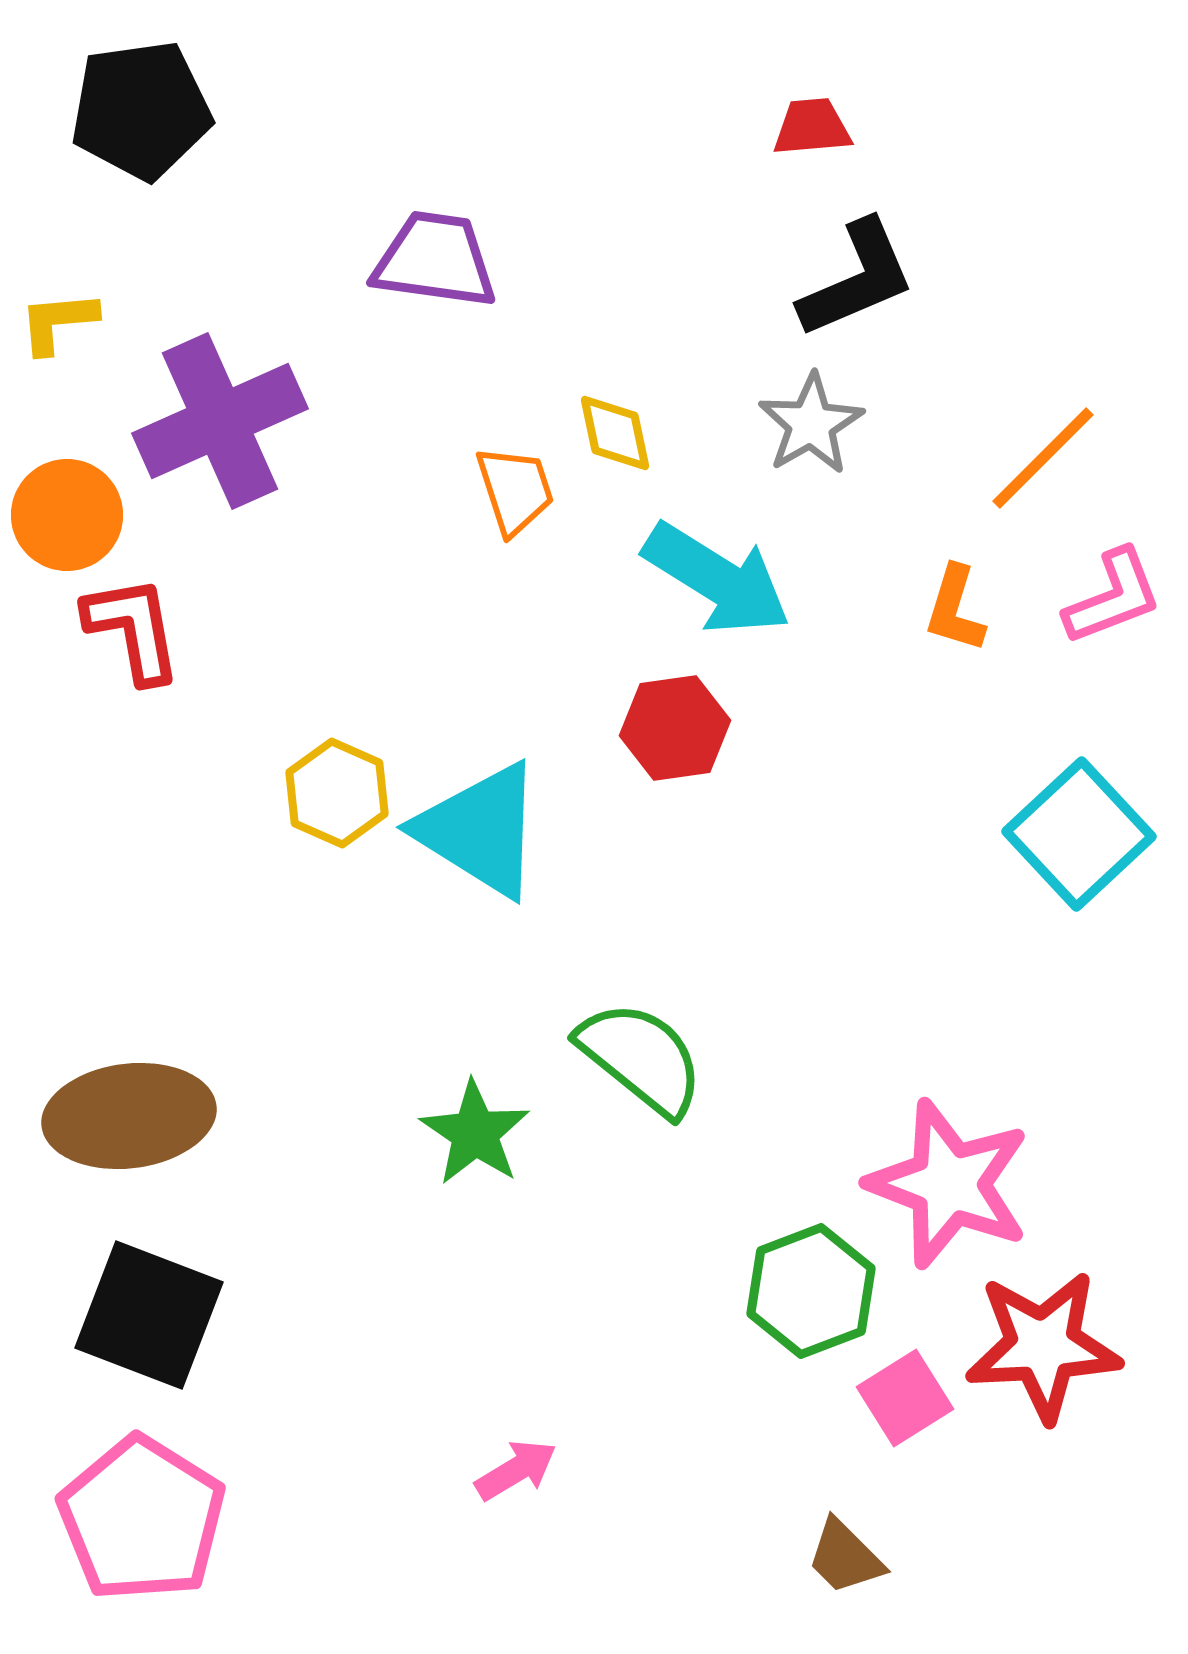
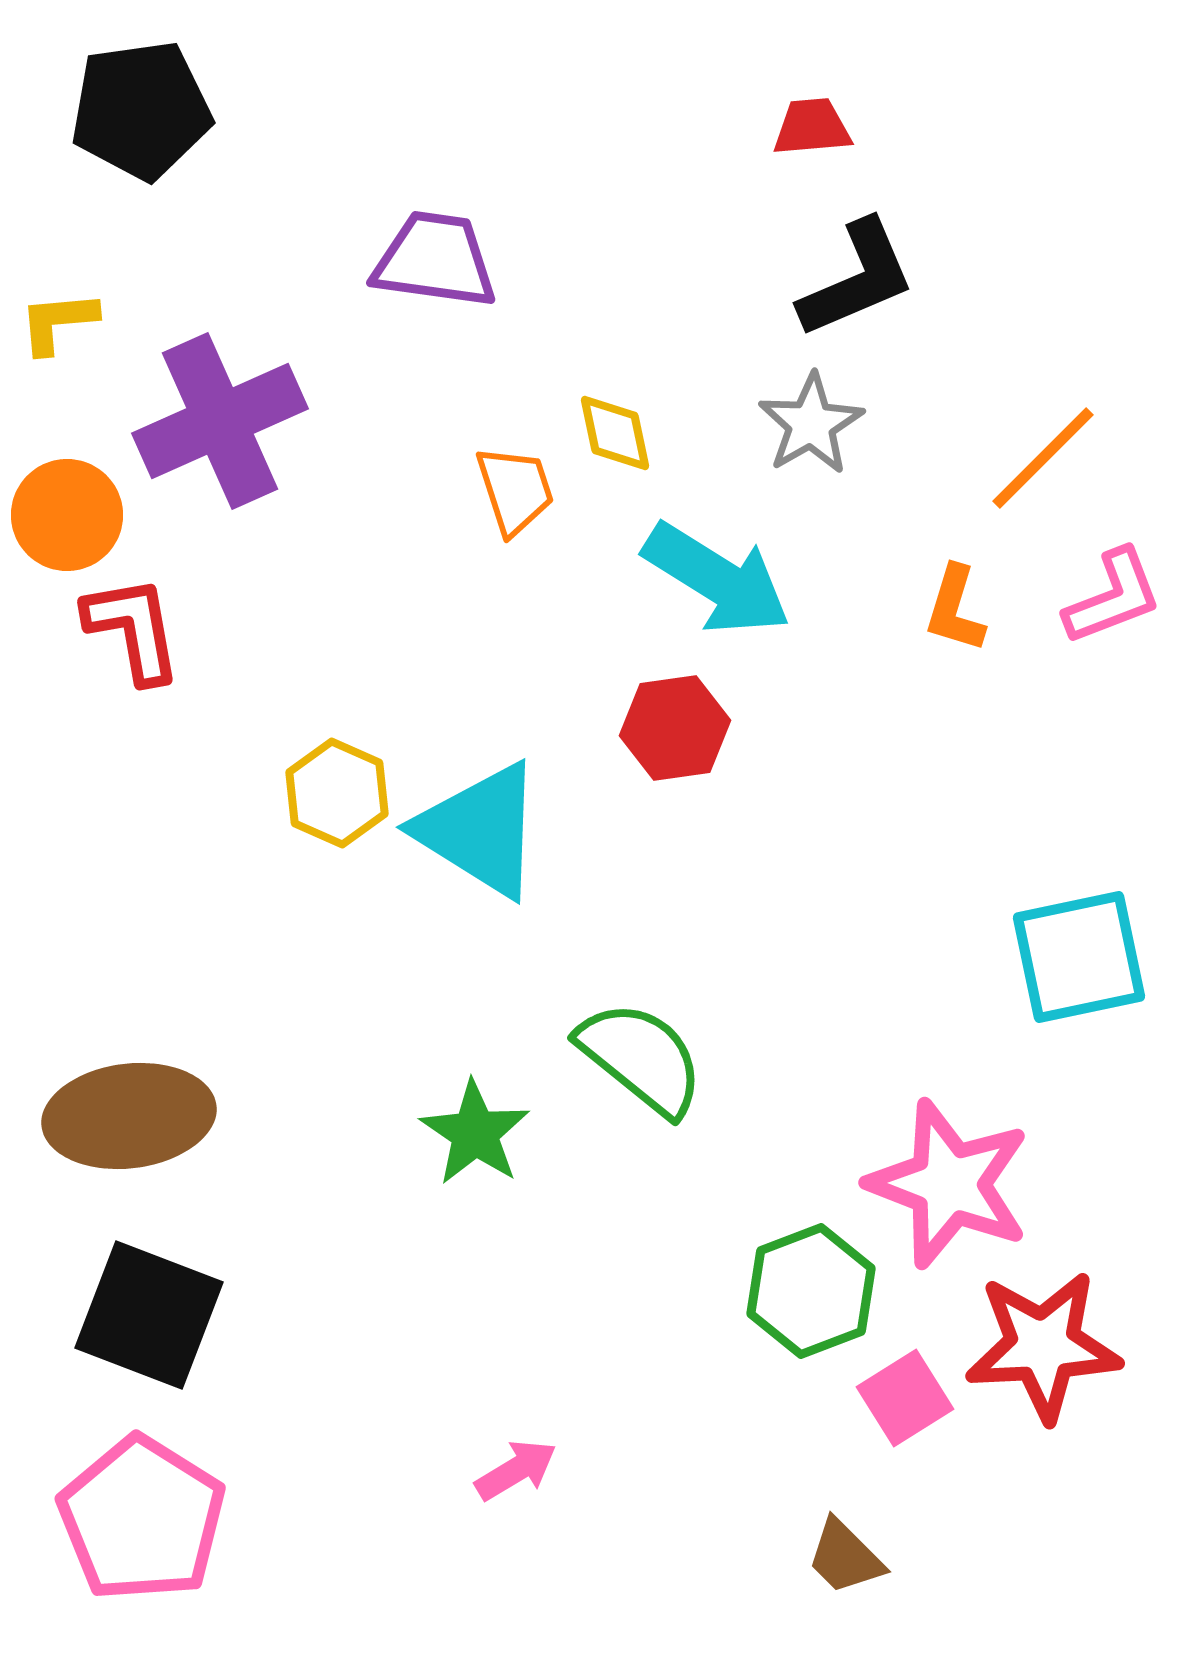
cyan square: moved 123 px down; rotated 31 degrees clockwise
